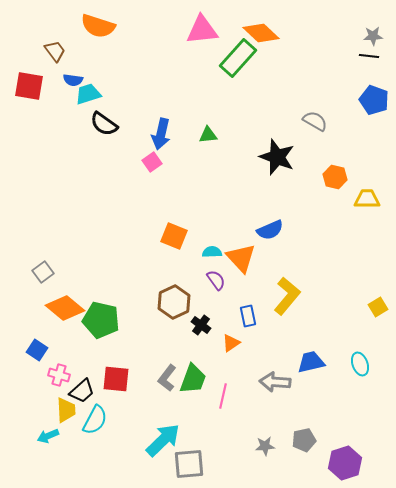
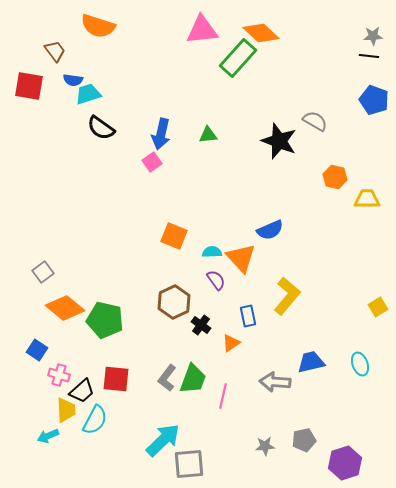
black semicircle at (104, 124): moved 3 px left, 4 px down
black star at (277, 157): moved 2 px right, 16 px up
green pentagon at (101, 320): moved 4 px right
